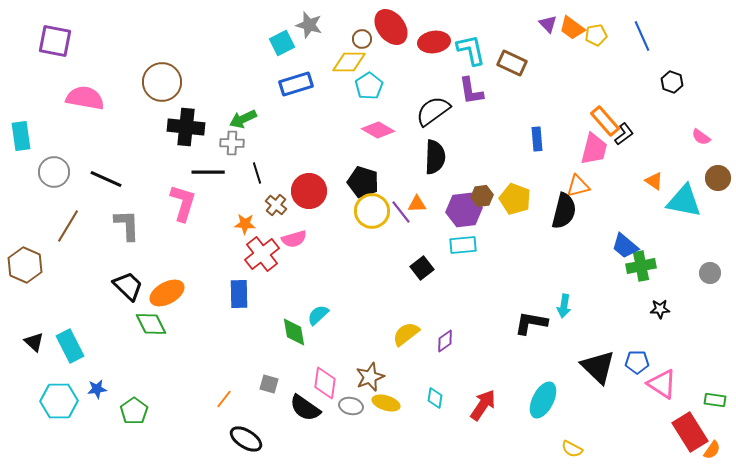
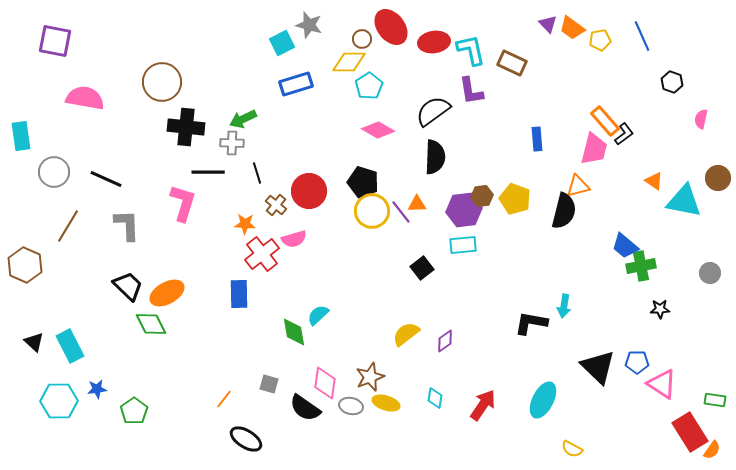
yellow pentagon at (596, 35): moved 4 px right, 5 px down
pink semicircle at (701, 137): moved 18 px up; rotated 66 degrees clockwise
